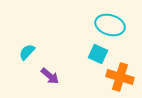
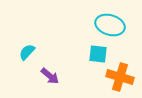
cyan square: rotated 18 degrees counterclockwise
